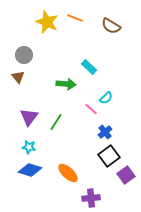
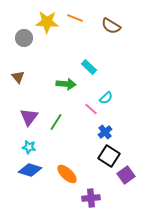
yellow star: rotated 20 degrees counterclockwise
gray circle: moved 17 px up
black square: rotated 20 degrees counterclockwise
orange ellipse: moved 1 px left, 1 px down
